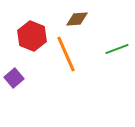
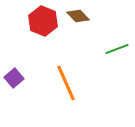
brown diamond: moved 1 px right, 3 px up; rotated 50 degrees clockwise
red hexagon: moved 11 px right, 15 px up
orange line: moved 29 px down
